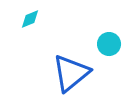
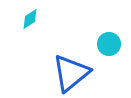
cyan diamond: rotated 10 degrees counterclockwise
